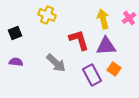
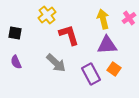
yellow cross: rotated 30 degrees clockwise
black square: rotated 32 degrees clockwise
red L-shape: moved 10 px left, 5 px up
purple triangle: moved 1 px right, 1 px up
purple semicircle: rotated 120 degrees counterclockwise
purple rectangle: moved 1 px left, 1 px up
